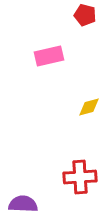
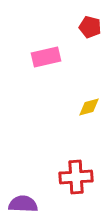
red pentagon: moved 5 px right, 12 px down
pink rectangle: moved 3 px left, 1 px down
red cross: moved 4 px left
